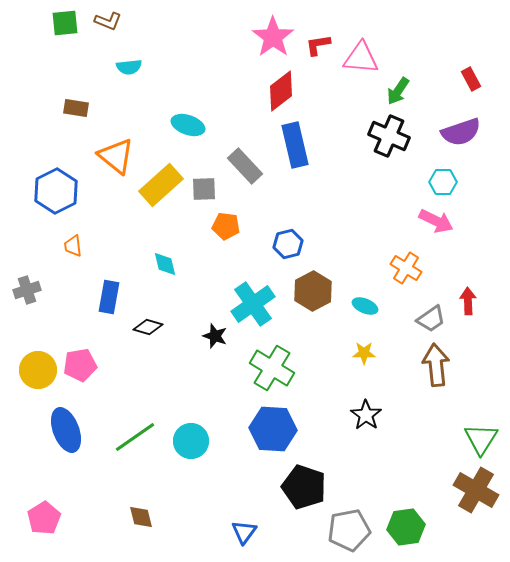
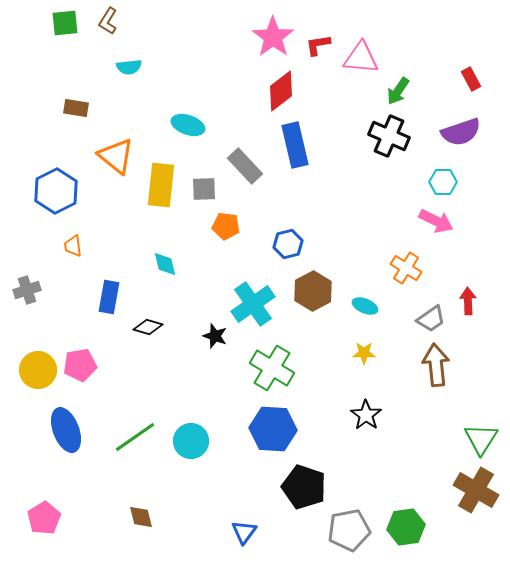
brown L-shape at (108, 21): rotated 100 degrees clockwise
yellow rectangle at (161, 185): rotated 42 degrees counterclockwise
